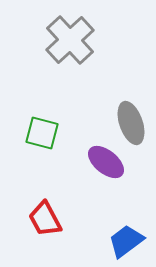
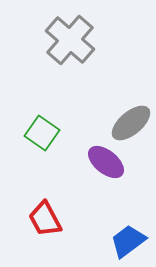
gray cross: rotated 6 degrees counterclockwise
gray ellipse: rotated 69 degrees clockwise
green square: rotated 20 degrees clockwise
blue trapezoid: moved 2 px right
